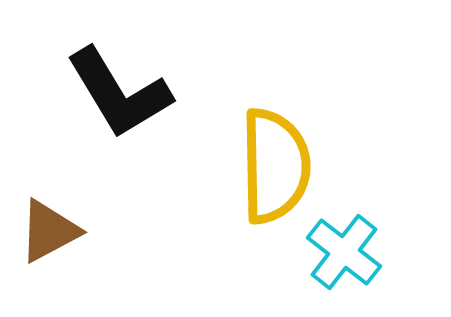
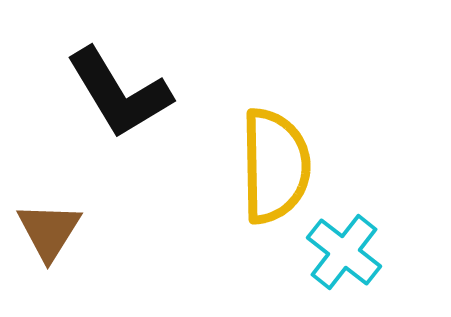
brown triangle: rotated 30 degrees counterclockwise
